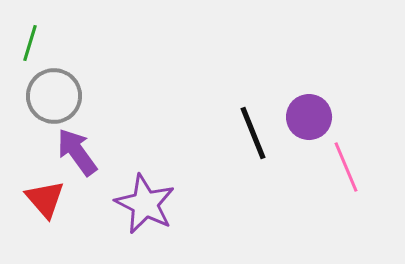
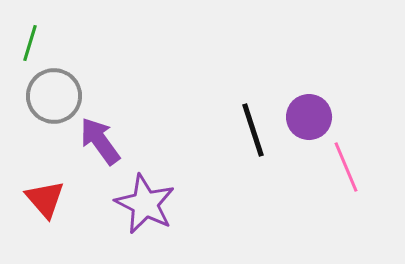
black line: moved 3 px up; rotated 4 degrees clockwise
purple arrow: moved 23 px right, 11 px up
